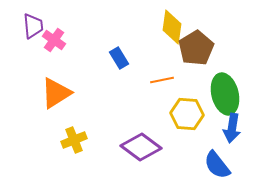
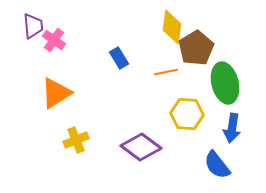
orange line: moved 4 px right, 8 px up
green ellipse: moved 11 px up
yellow cross: moved 2 px right
